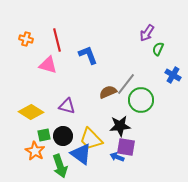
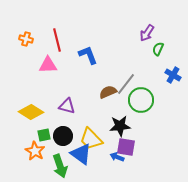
pink triangle: rotated 18 degrees counterclockwise
